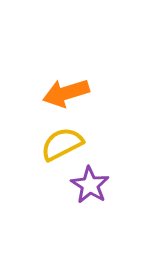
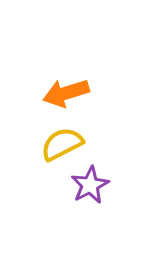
purple star: rotated 12 degrees clockwise
